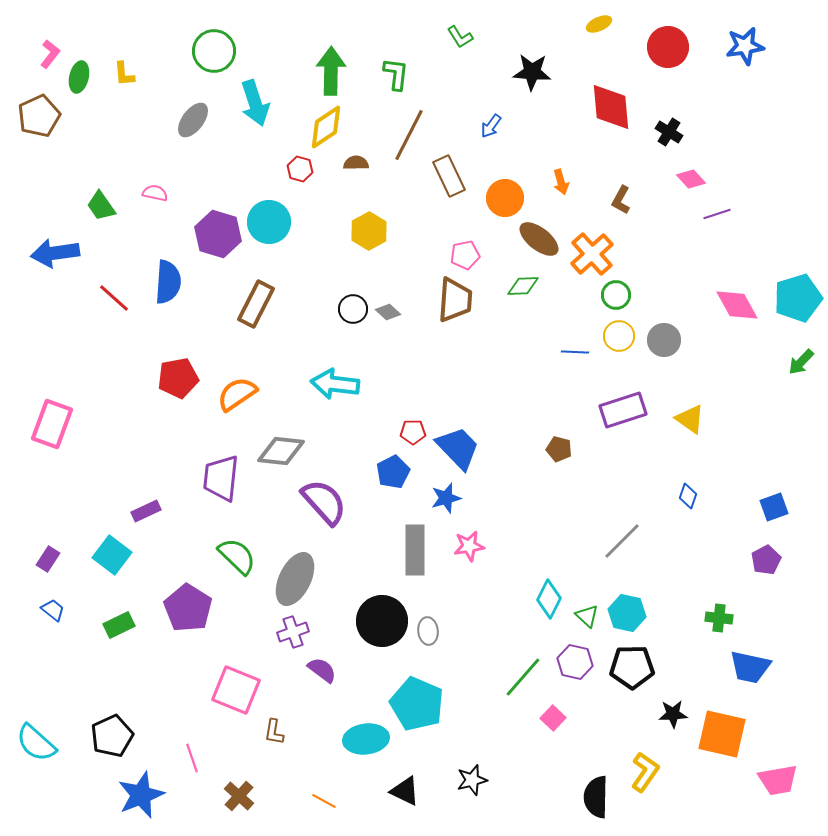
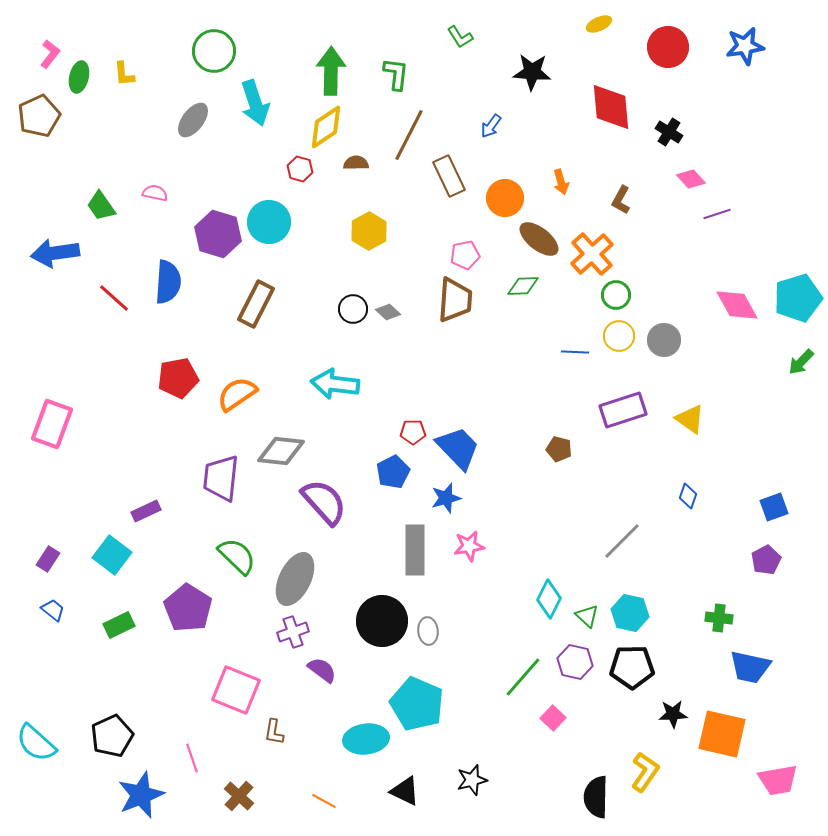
cyan hexagon at (627, 613): moved 3 px right
